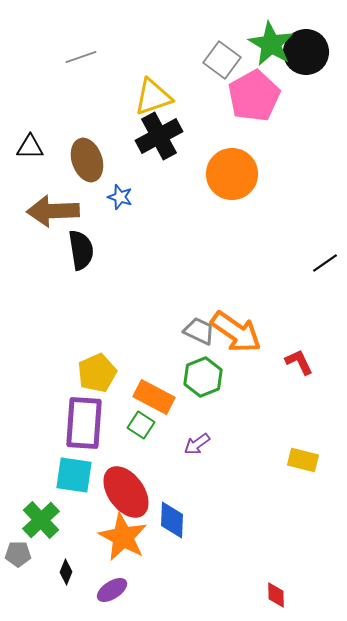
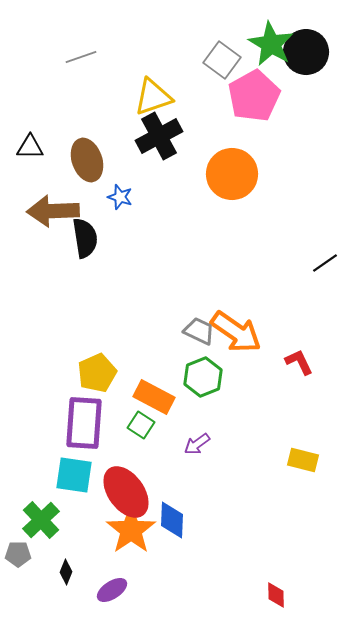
black semicircle: moved 4 px right, 12 px up
orange star: moved 8 px right, 7 px up; rotated 9 degrees clockwise
